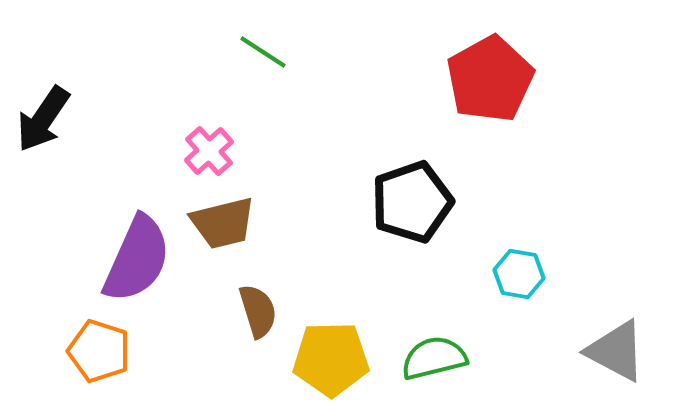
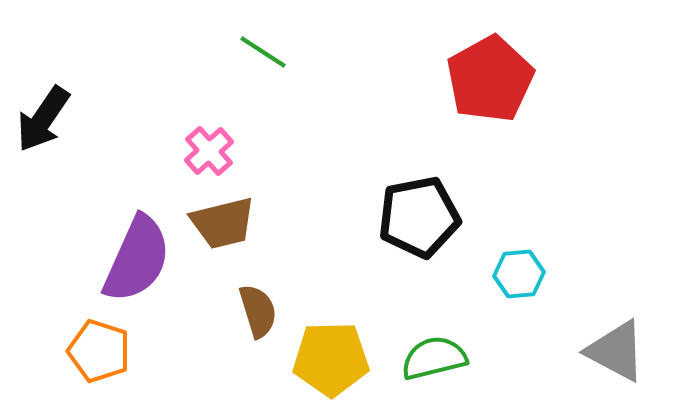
black pentagon: moved 7 px right, 15 px down; rotated 8 degrees clockwise
cyan hexagon: rotated 15 degrees counterclockwise
